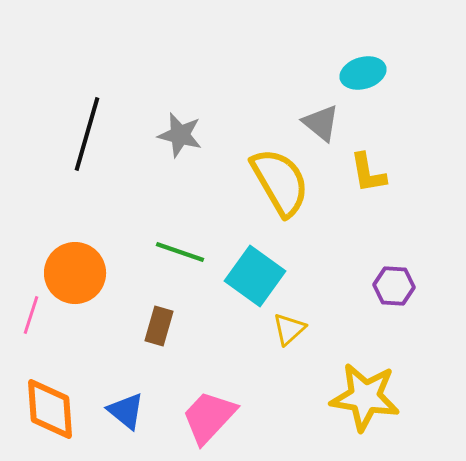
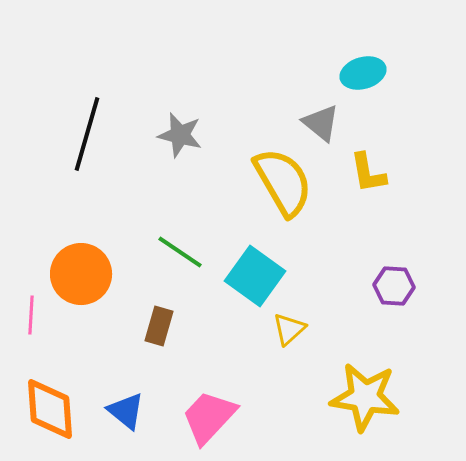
yellow semicircle: moved 3 px right
green line: rotated 15 degrees clockwise
orange circle: moved 6 px right, 1 px down
pink line: rotated 15 degrees counterclockwise
